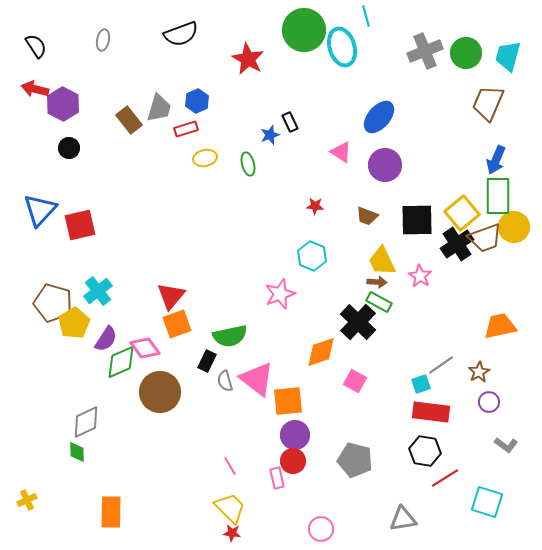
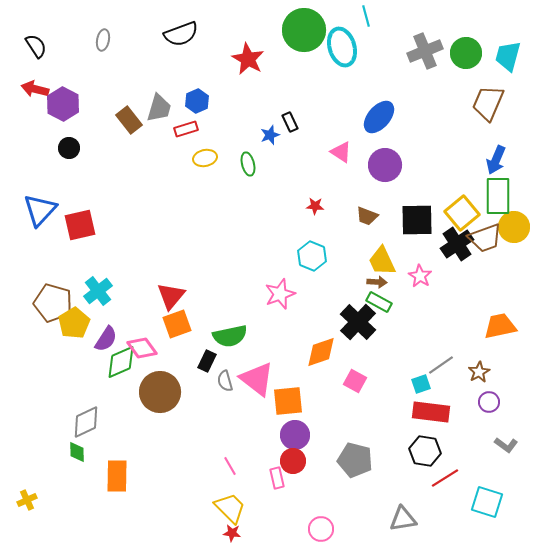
pink diamond at (145, 348): moved 3 px left
orange rectangle at (111, 512): moved 6 px right, 36 px up
